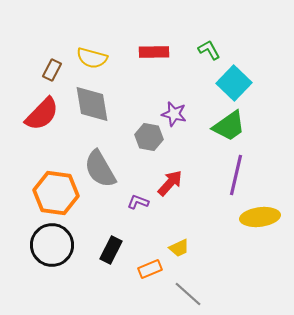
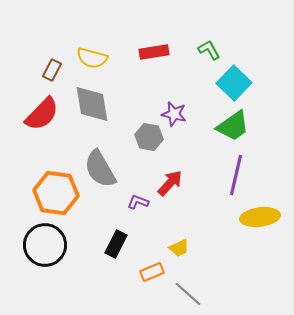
red rectangle: rotated 8 degrees counterclockwise
green trapezoid: moved 4 px right
black circle: moved 7 px left
black rectangle: moved 5 px right, 6 px up
orange rectangle: moved 2 px right, 3 px down
